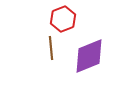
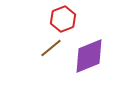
brown line: rotated 55 degrees clockwise
